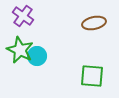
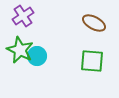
purple cross: rotated 20 degrees clockwise
brown ellipse: rotated 40 degrees clockwise
green square: moved 15 px up
